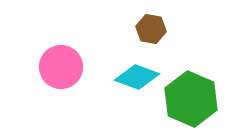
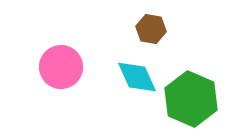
cyan diamond: rotated 45 degrees clockwise
